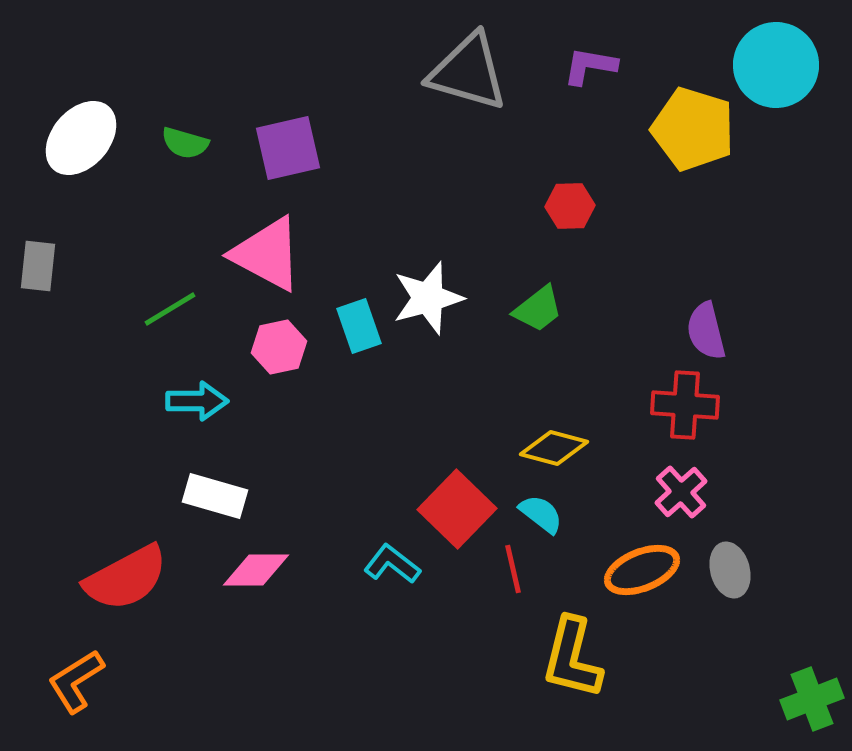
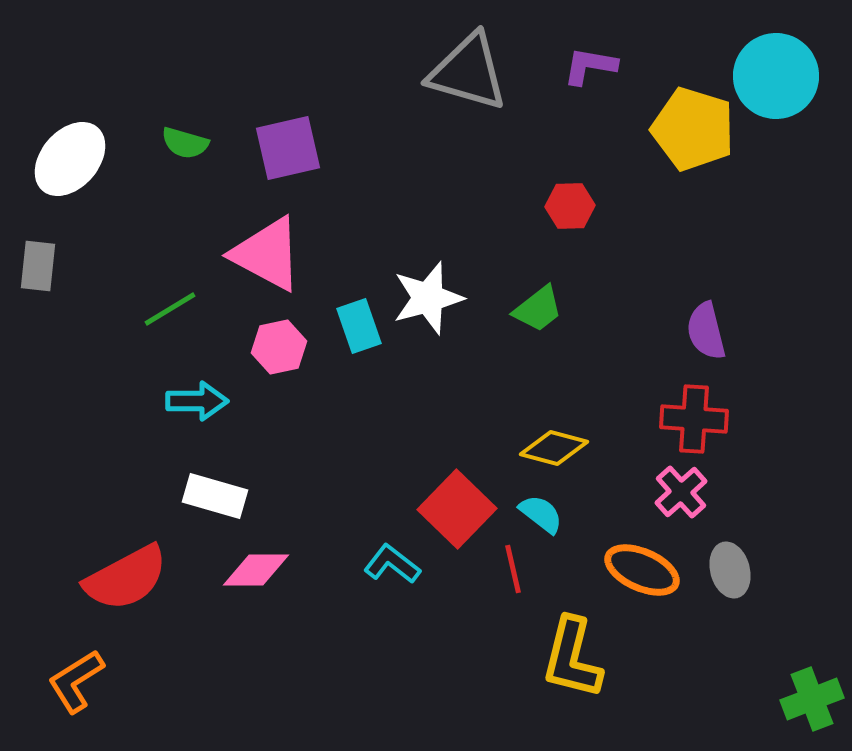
cyan circle: moved 11 px down
white ellipse: moved 11 px left, 21 px down
red cross: moved 9 px right, 14 px down
orange ellipse: rotated 46 degrees clockwise
